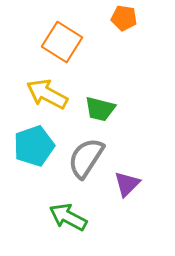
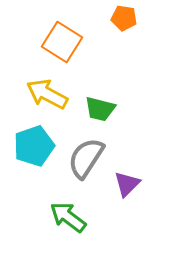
green arrow: rotated 9 degrees clockwise
